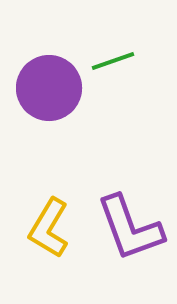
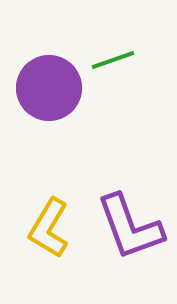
green line: moved 1 px up
purple L-shape: moved 1 px up
